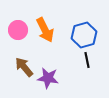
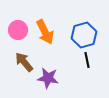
orange arrow: moved 2 px down
brown arrow: moved 5 px up
